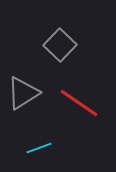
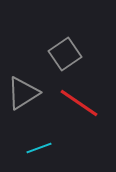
gray square: moved 5 px right, 9 px down; rotated 12 degrees clockwise
